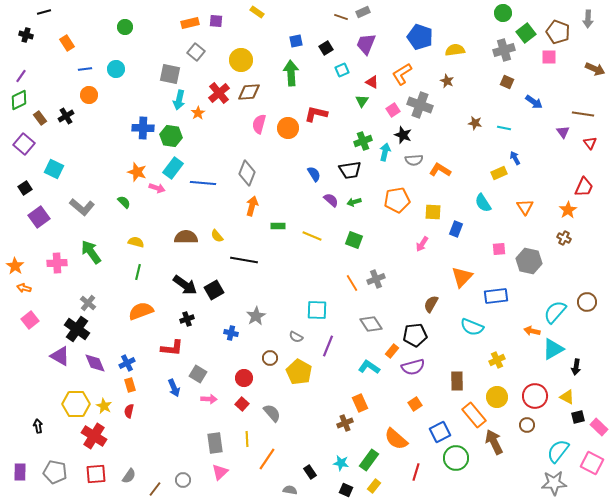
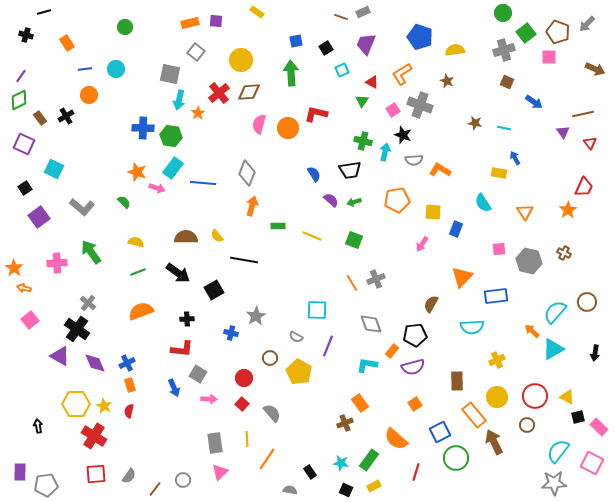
gray arrow at (588, 19): moved 1 px left, 5 px down; rotated 42 degrees clockwise
brown line at (583, 114): rotated 20 degrees counterclockwise
green cross at (363, 141): rotated 36 degrees clockwise
purple square at (24, 144): rotated 15 degrees counterclockwise
yellow rectangle at (499, 173): rotated 35 degrees clockwise
orange triangle at (525, 207): moved 5 px down
brown cross at (564, 238): moved 15 px down
orange star at (15, 266): moved 1 px left, 2 px down
green line at (138, 272): rotated 56 degrees clockwise
black arrow at (185, 285): moved 7 px left, 12 px up
black cross at (187, 319): rotated 16 degrees clockwise
gray diamond at (371, 324): rotated 15 degrees clockwise
cyan semicircle at (472, 327): rotated 25 degrees counterclockwise
orange arrow at (532, 331): rotated 28 degrees clockwise
red L-shape at (172, 348): moved 10 px right, 1 px down
cyan L-shape at (369, 367): moved 2 px left, 2 px up; rotated 25 degrees counterclockwise
black arrow at (576, 367): moved 19 px right, 14 px up
orange rectangle at (360, 403): rotated 12 degrees counterclockwise
gray pentagon at (55, 472): moved 9 px left, 13 px down; rotated 20 degrees counterclockwise
yellow rectangle at (374, 486): rotated 24 degrees clockwise
